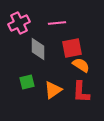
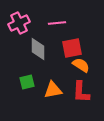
orange triangle: rotated 24 degrees clockwise
